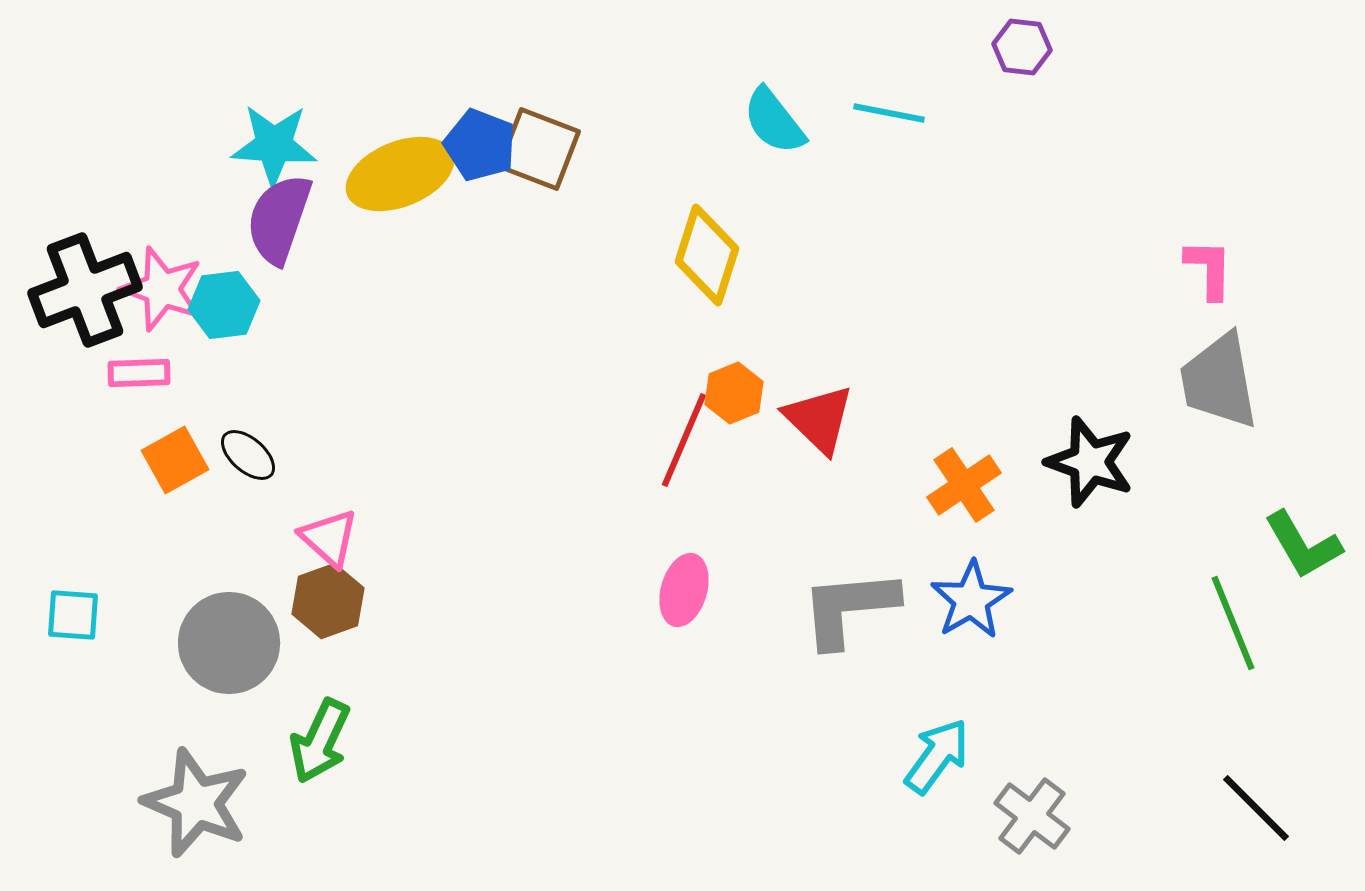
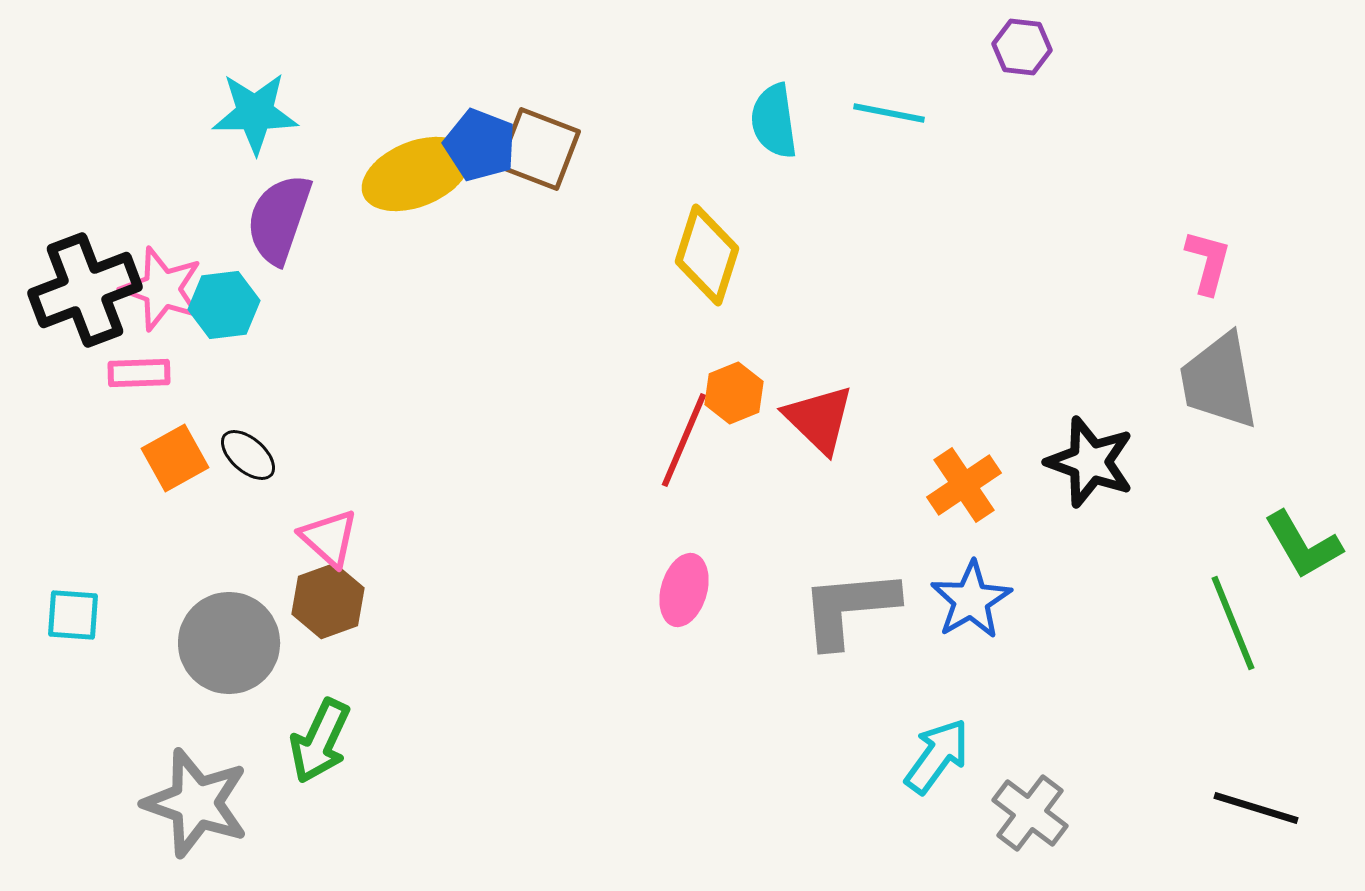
cyan semicircle: rotated 30 degrees clockwise
cyan star: moved 19 px left, 32 px up; rotated 4 degrees counterclockwise
yellow ellipse: moved 16 px right
pink L-shape: moved 1 px left, 7 px up; rotated 14 degrees clockwise
orange square: moved 2 px up
gray star: rotated 4 degrees counterclockwise
black line: rotated 28 degrees counterclockwise
gray cross: moved 2 px left, 3 px up
